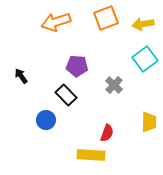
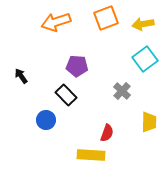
gray cross: moved 8 px right, 6 px down
